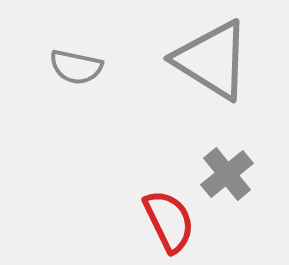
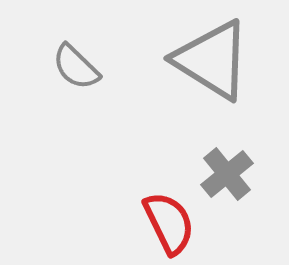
gray semicircle: rotated 32 degrees clockwise
red semicircle: moved 2 px down
